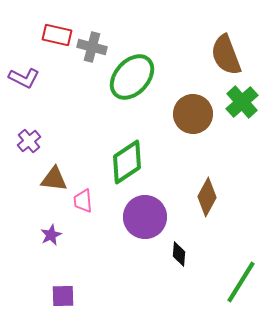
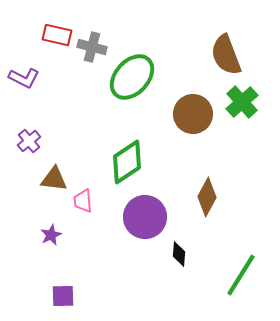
green line: moved 7 px up
